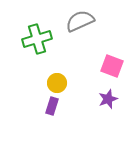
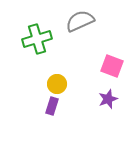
yellow circle: moved 1 px down
